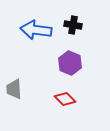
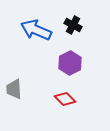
black cross: rotated 18 degrees clockwise
blue arrow: rotated 16 degrees clockwise
purple hexagon: rotated 10 degrees clockwise
